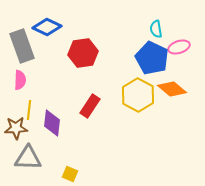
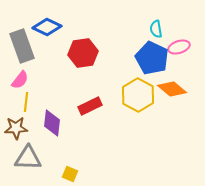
pink semicircle: rotated 36 degrees clockwise
red rectangle: rotated 30 degrees clockwise
yellow line: moved 3 px left, 8 px up
